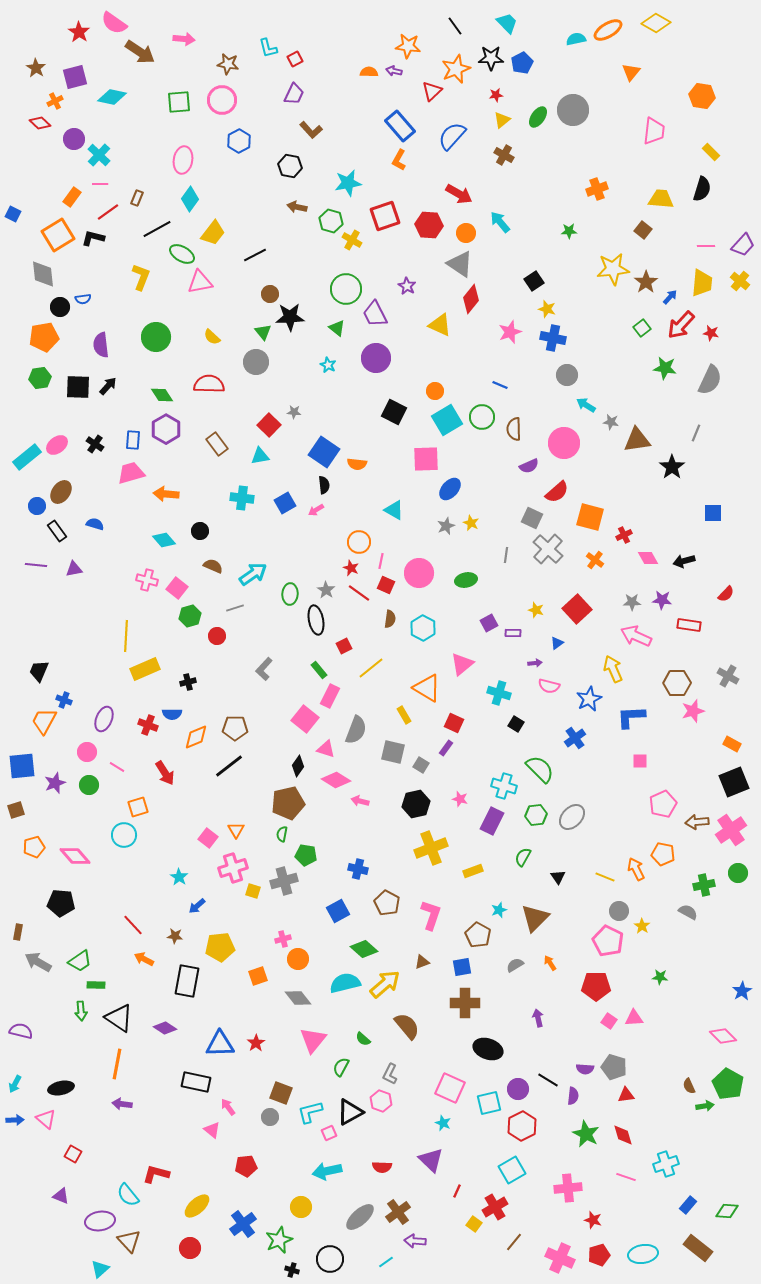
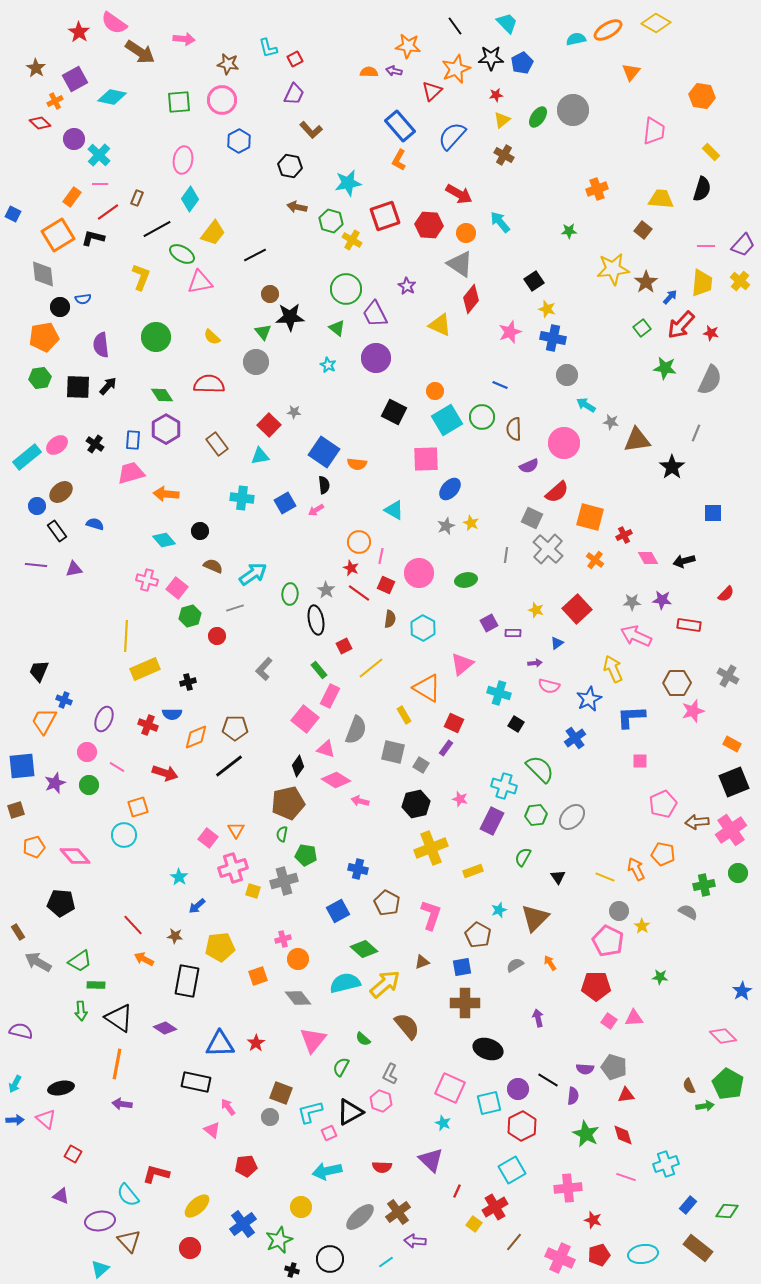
purple square at (75, 77): moved 2 px down; rotated 15 degrees counterclockwise
brown ellipse at (61, 492): rotated 15 degrees clockwise
pink line at (381, 561): moved 5 px up
red arrow at (165, 773): rotated 40 degrees counterclockwise
brown rectangle at (18, 932): rotated 42 degrees counterclockwise
